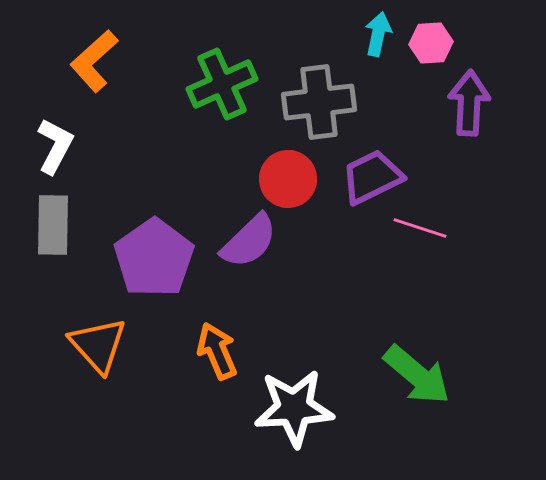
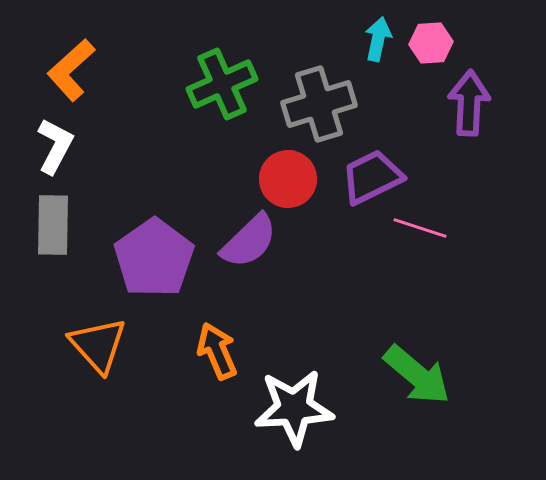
cyan arrow: moved 5 px down
orange L-shape: moved 23 px left, 9 px down
gray cross: moved 2 px down; rotated 10 degrees counterclockwise
